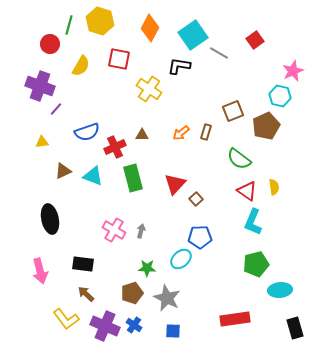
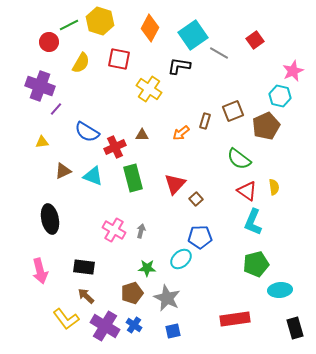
green line at (69, 25): rotated 48 degrees clockwise
red circle at (50, 44): moved 1 px left, 2 px up
yellow semicircle at (81, 66): moved 3 px up
blue semicircle at (87, 132): rotated 50 degrees clockwise
brown rectangle at (206, 132): moved 1 px left, 11 px up
black rectangle at (83, 264): moved 1 px right, 3 px down
brown arrow at (86, 294): moved 2 px down
purple cross at (105, 326): rotated 8 degrees clockwise
blue square at (173, 331): rotated 14 degrees counterclockwise
